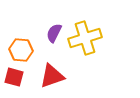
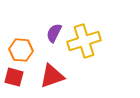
yellow cross: moved 1 px left, 3 px down
